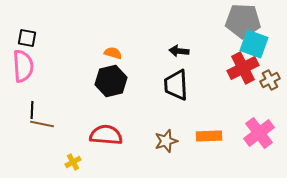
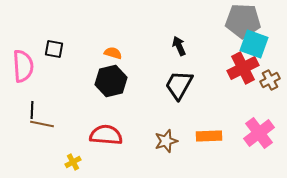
black square: moved 27 px right, 11 px down
black arrow: moved 5 px up; rotated 60 degrees clockwise
black trapezoid: moved 3 px right; rotated 32 degrees clockwise
